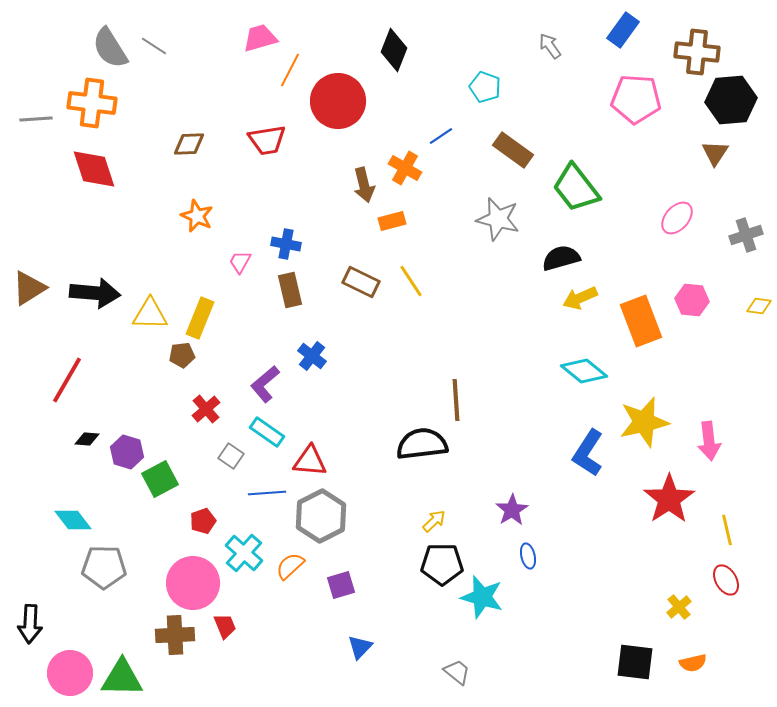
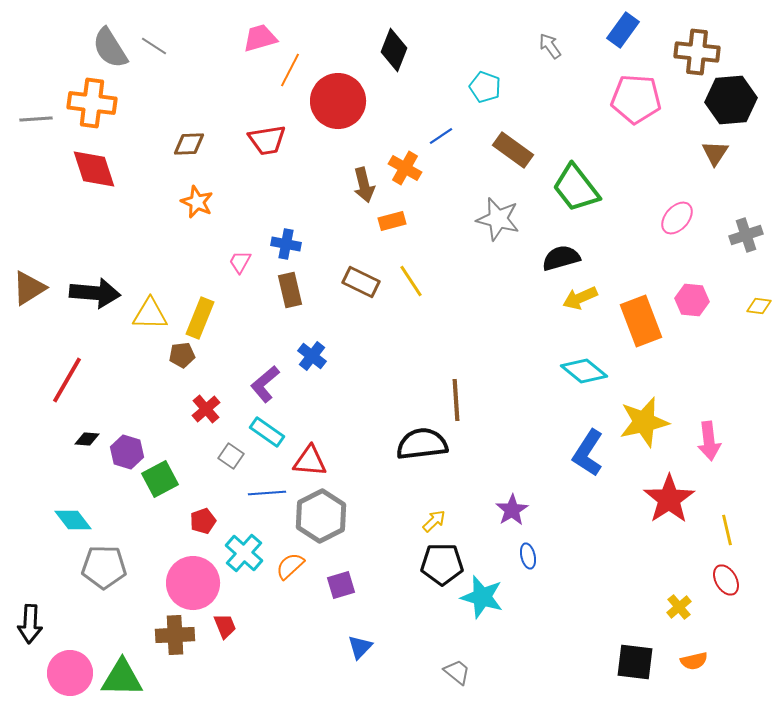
orange star at (197, 216): moved 14 px up
orange semicircle at (693, 663): moved 1 px right, 2 px up
